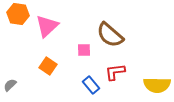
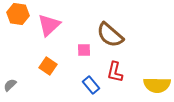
pink triangle: moved 2 px right, 1 px up
red L-shape: rotated 70 degrees counterclockwise
